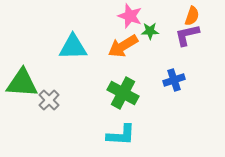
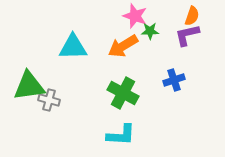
pink star: moved 5 px right
green triangle: moved 7 px right, 3 px down; rotated 12 degrees counterclockwise
gray cross: rotated 30 degrees counterclockwise
